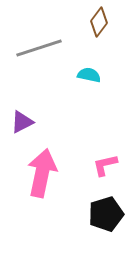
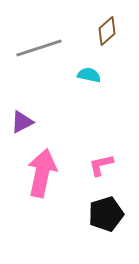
brown diamond: moved 8 px right, 9 px down; rotated 12 degrees clockwise
pink L-shape: moved 4 px left
